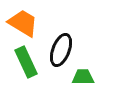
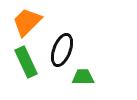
orange trapezoid: moved 4 px right, 1 px up; rotated 76 degrees counterclockwise
black ellipse: moved 1 px right
